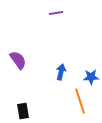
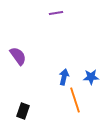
purple semicircle: moved 4 px up
blue arrow: moved 3 px right, 5 px down
orange line: moved 5 px left, 1 px up
black rectangle: rotated 28 degrees clockwise
